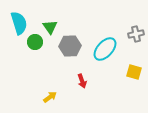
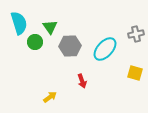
yellow square: moved 1 px right, 1 px down
